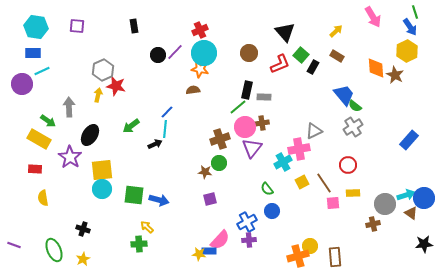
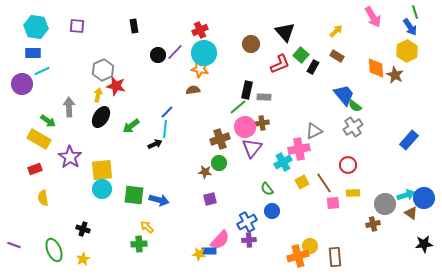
brown circle at (249, 53): moved 2 px right, 9 px up
black ellipse at (90, 135): moved 11 px right, 18 px up
red rectangle at (35, 169): rotated 24 degrees counterclockwise
